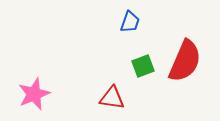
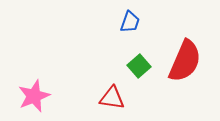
green square: moved 4 px left; rotated 20 degrees counterclockwise
pink star: moved 2 px down
